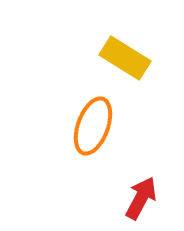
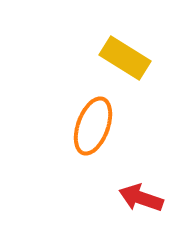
red arrow: rotated 99 degrees counterclockwise
